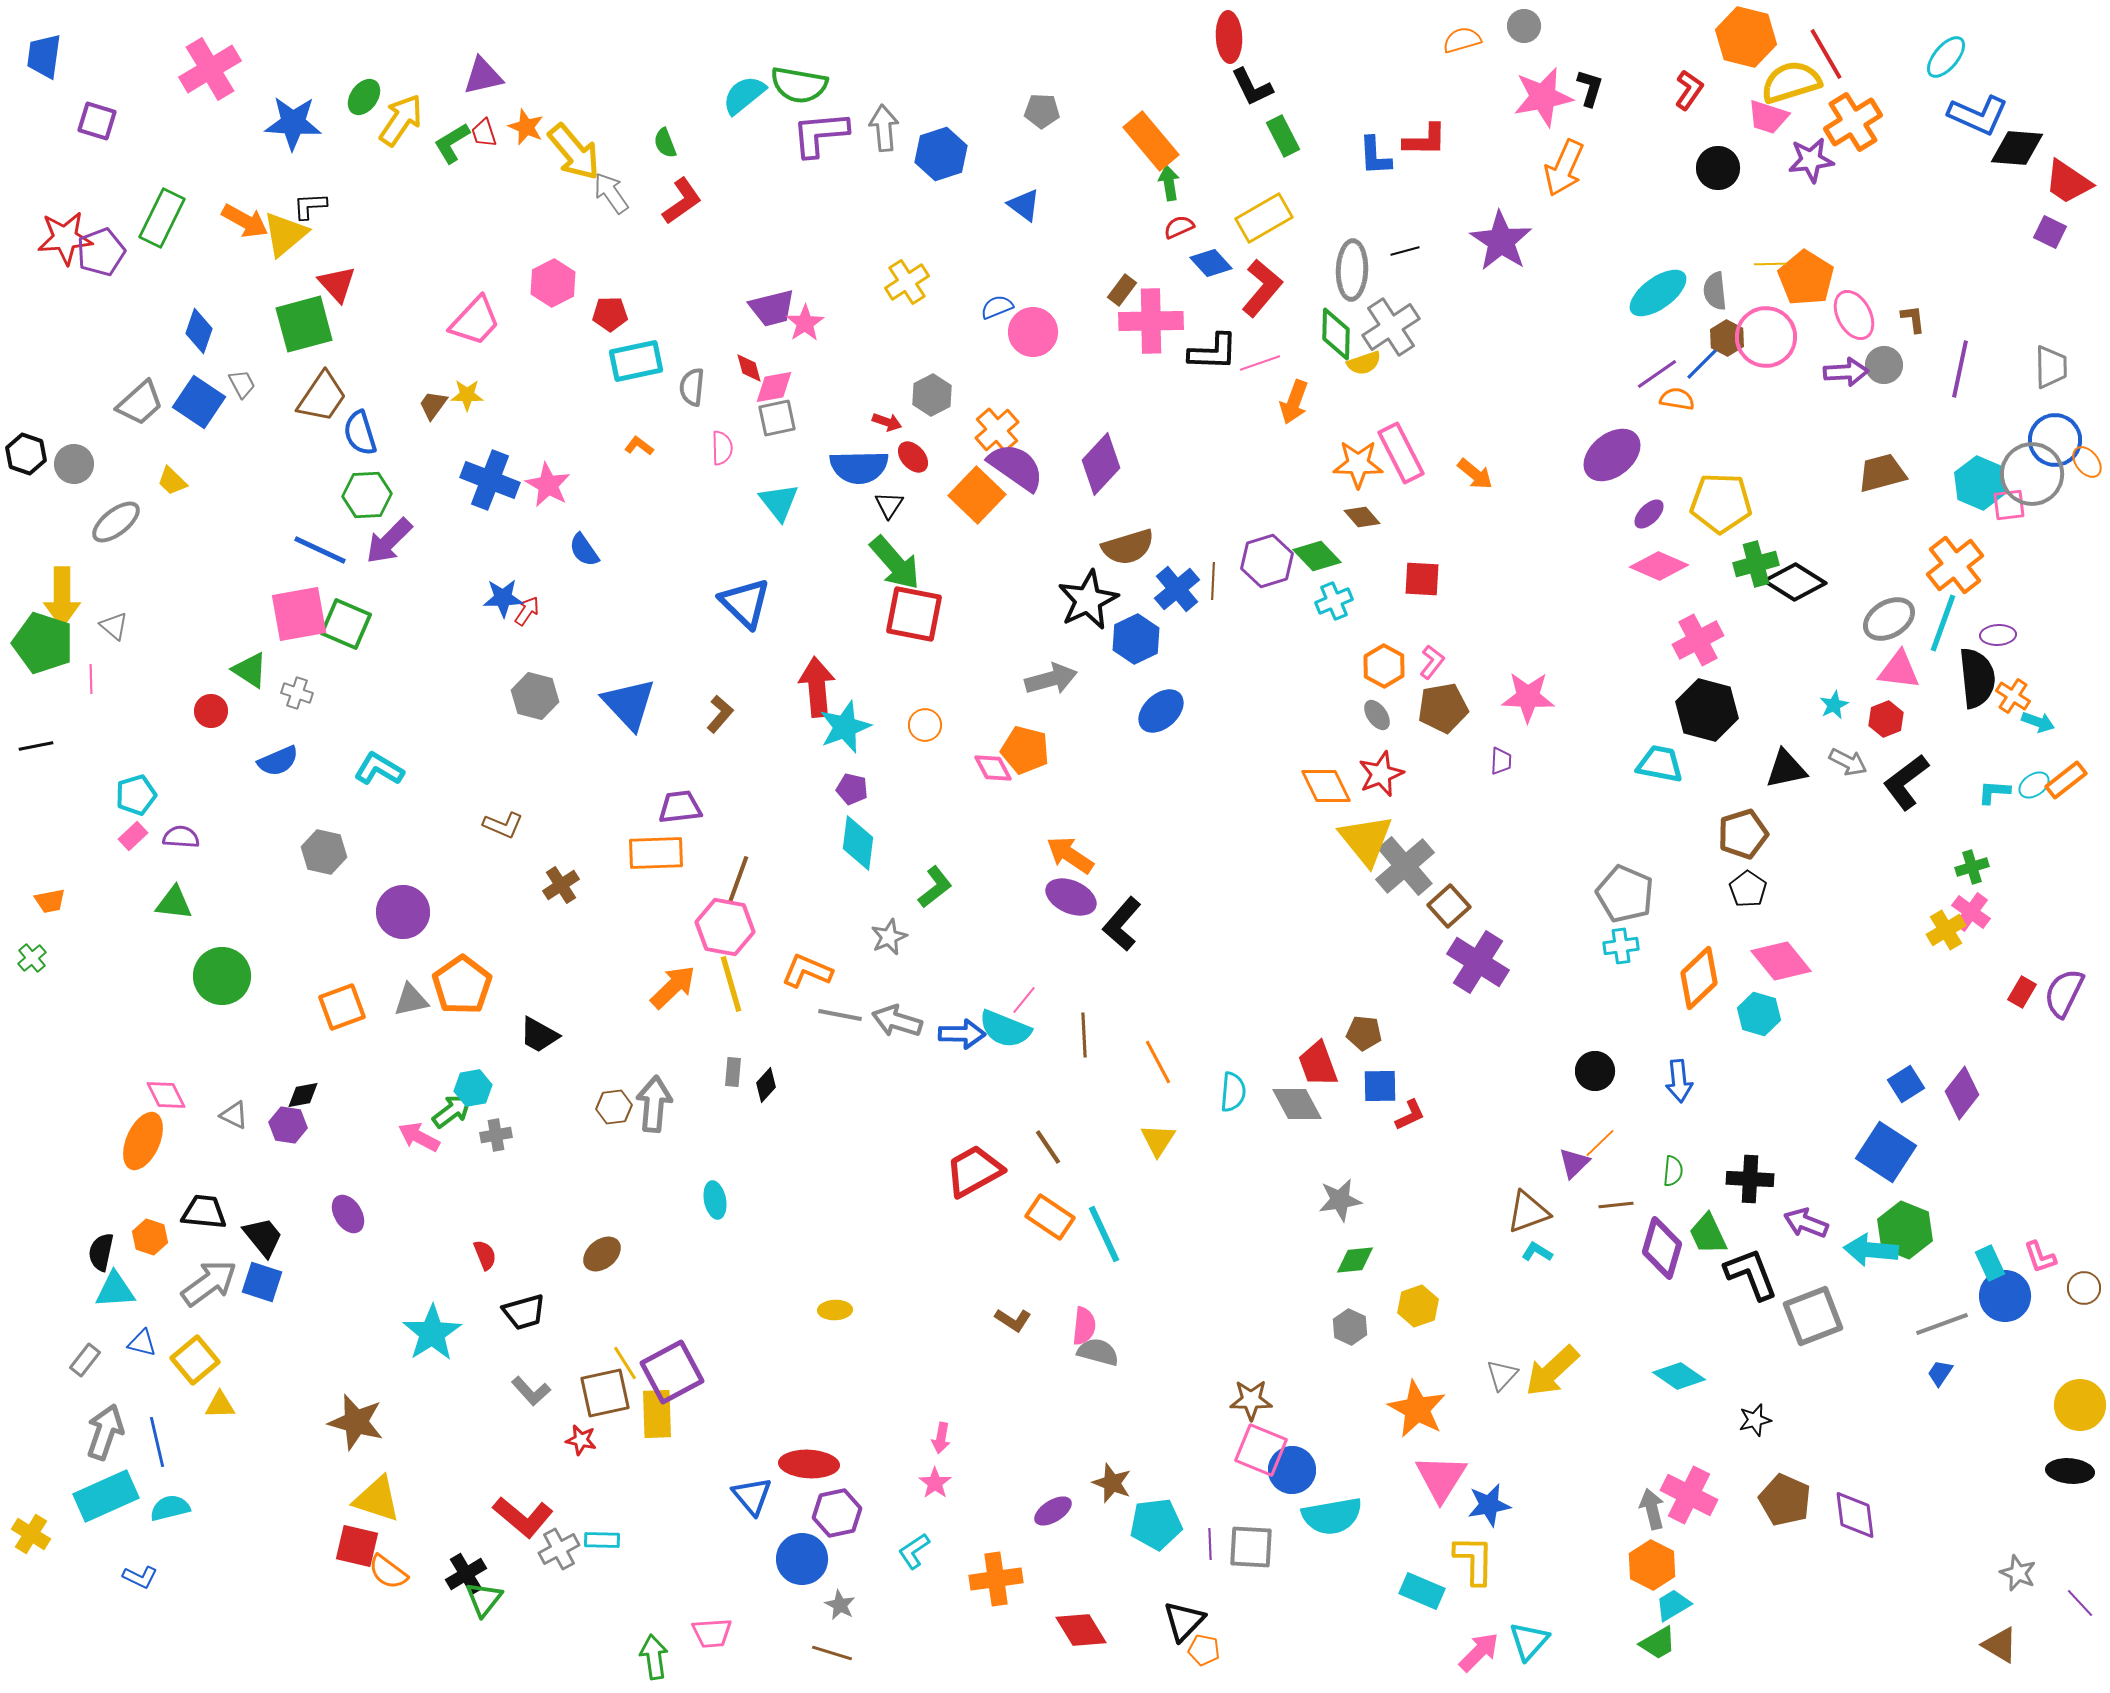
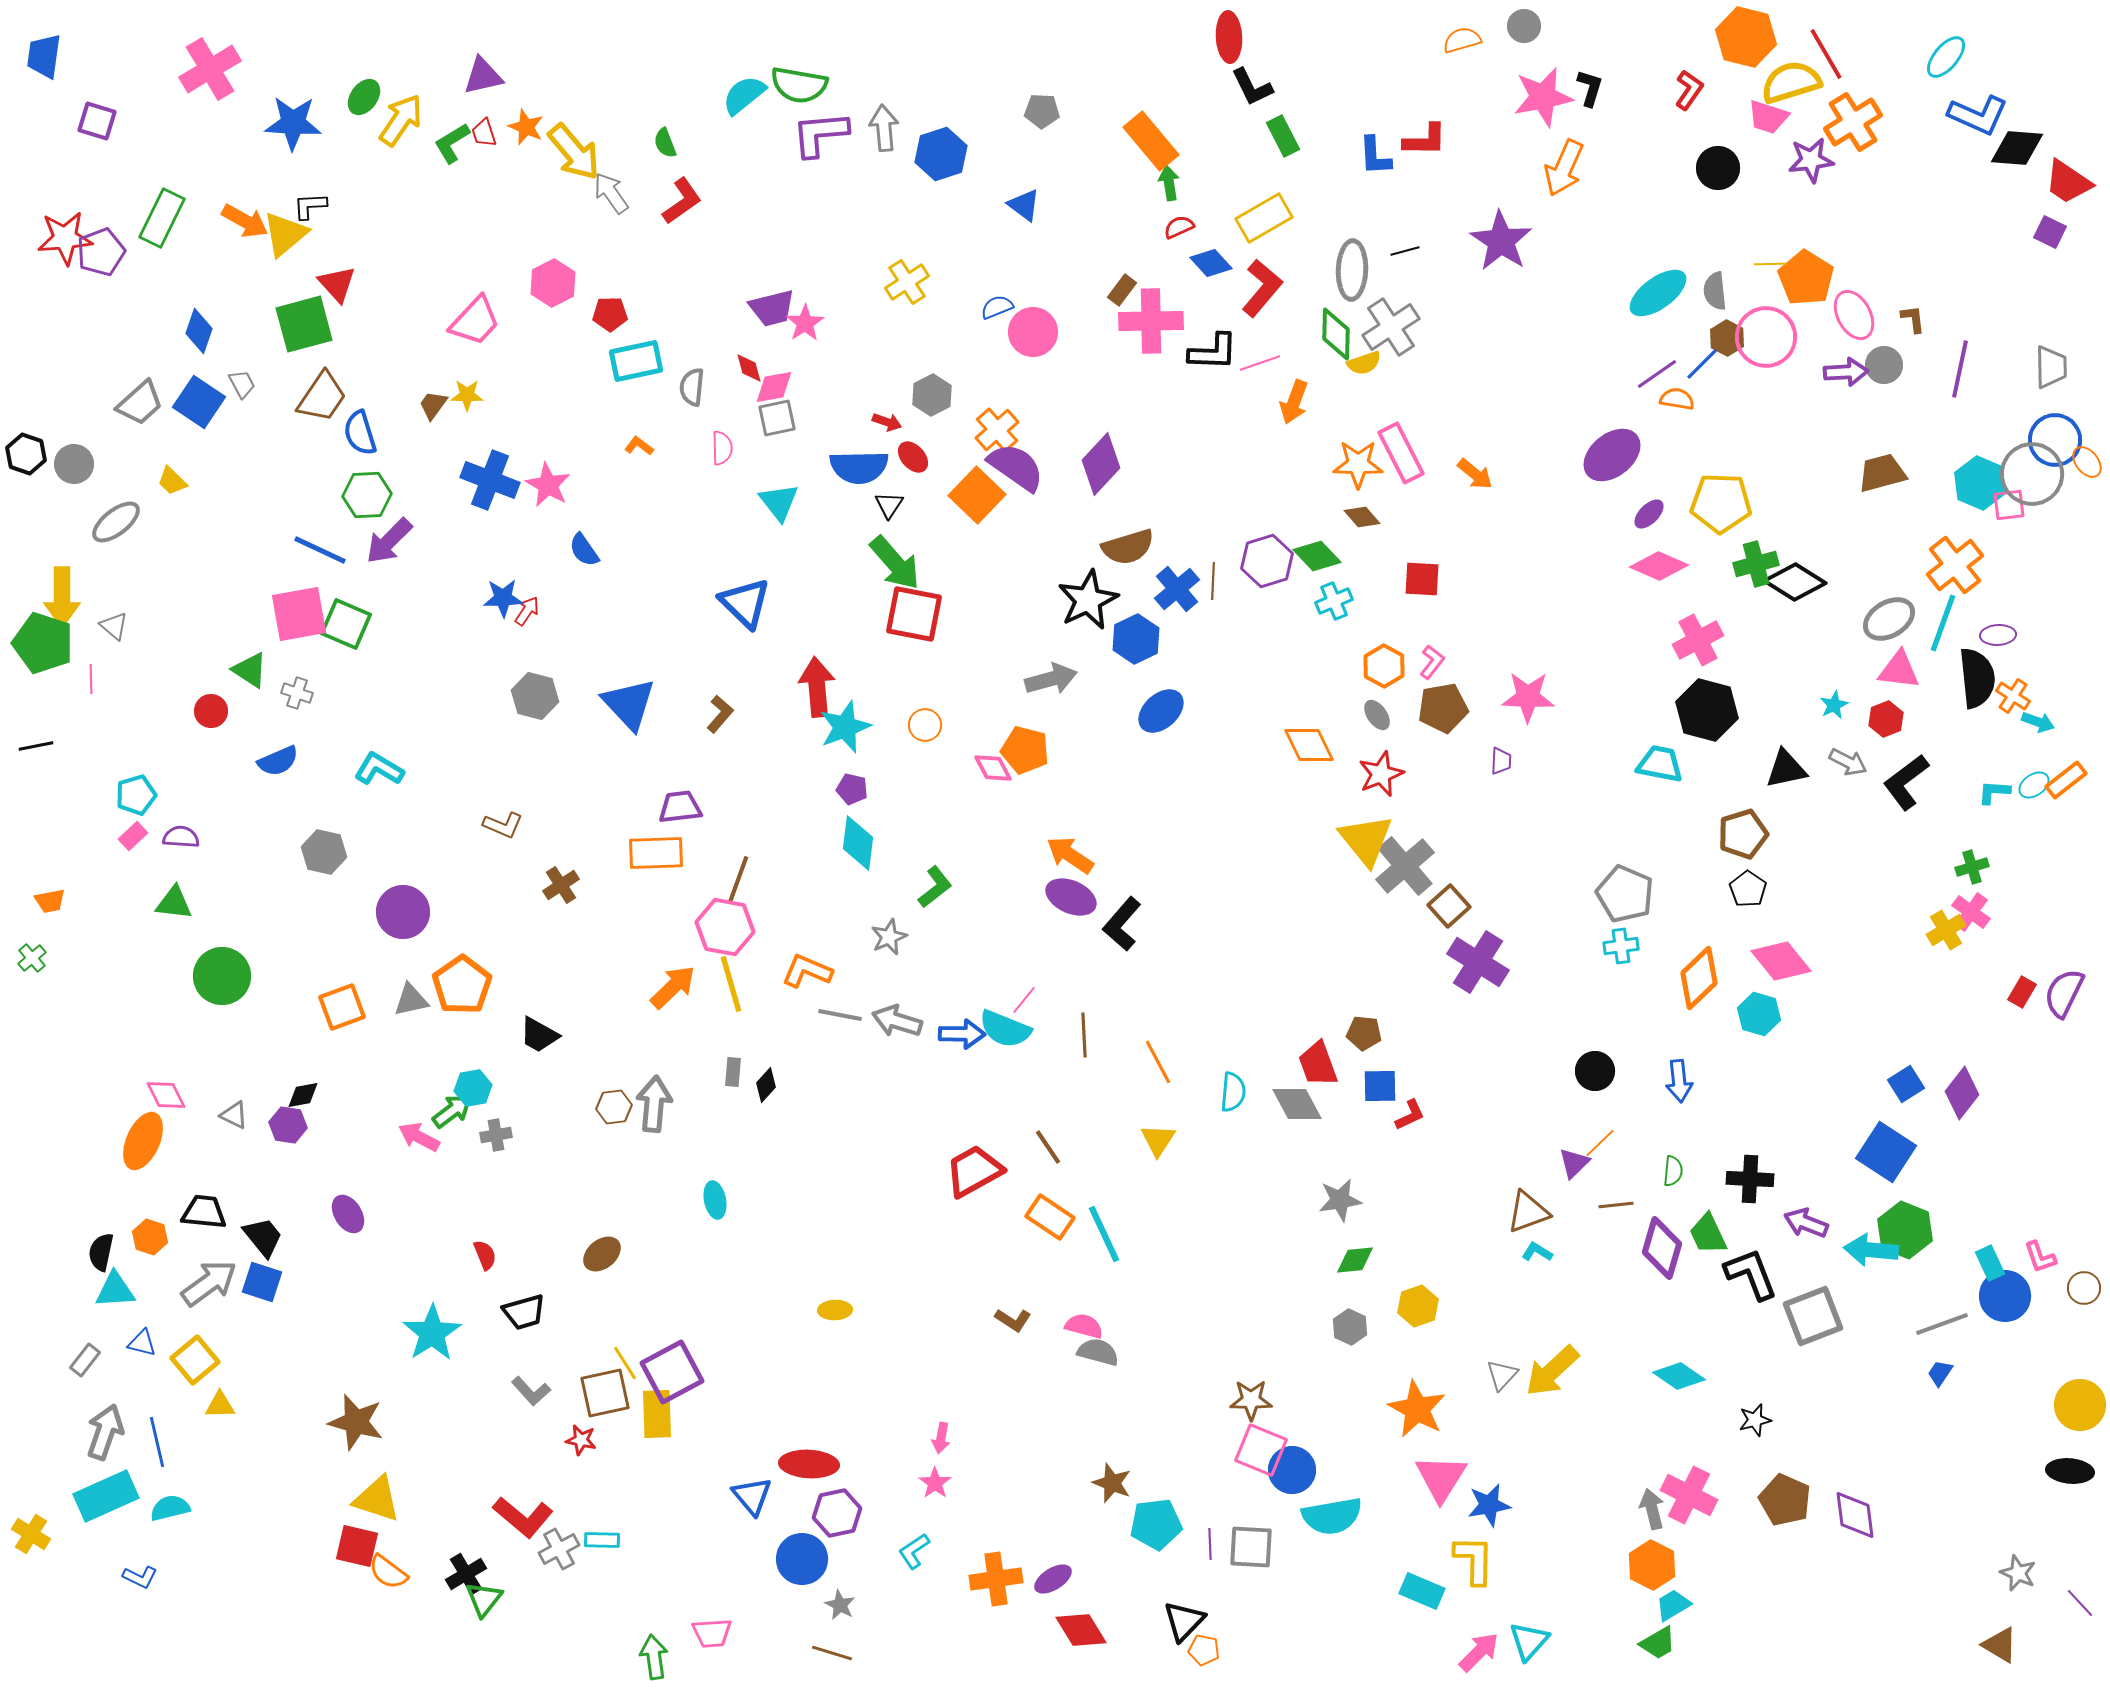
orange diamond at (1326, 786): moved 17 px left, 41 px up
pink semicircle at (1084, 1326): rotated 81 degrees counterclockwise
purple ellipse at (1053, 1511): moved 68 px down
